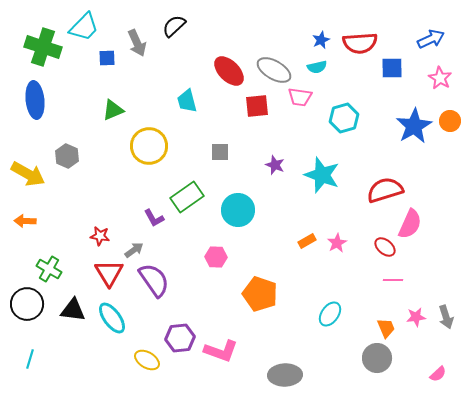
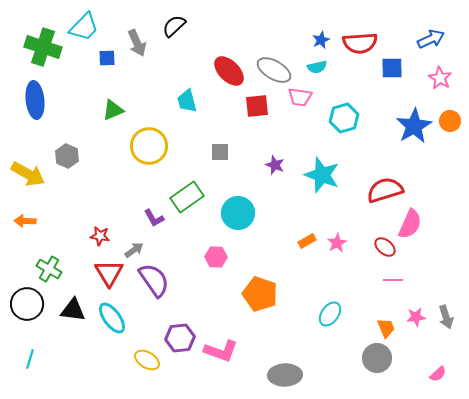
cyan circle at (238, 210): moved 3 px down
